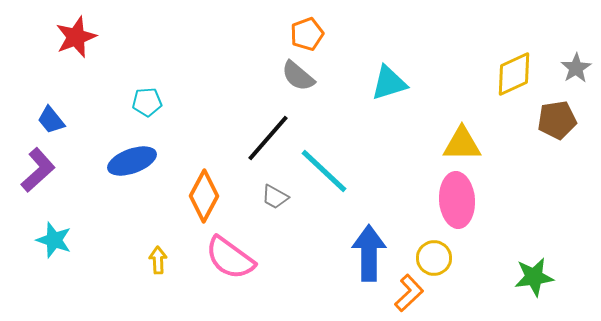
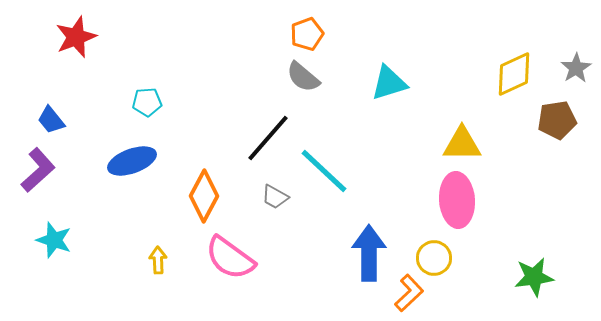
gray semicircle: moved 5 px right, 1 px down
